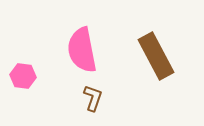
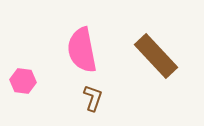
brown rectangle: rotated 15 degrees counterclockwise
pink hexagon: moved 5 px down
